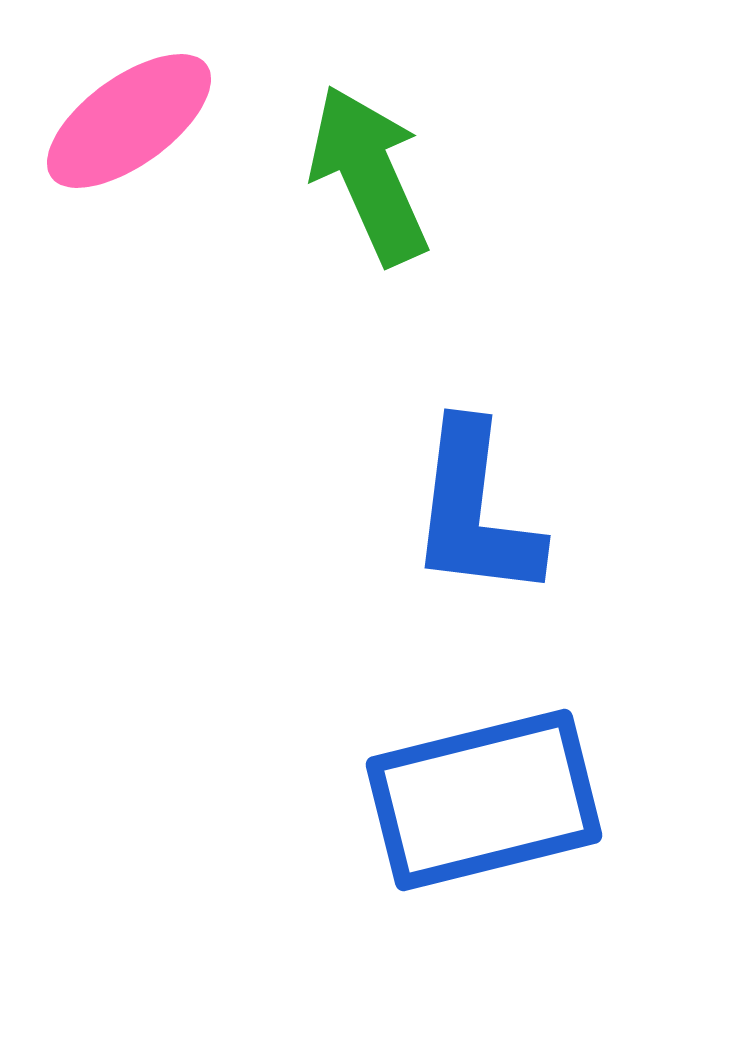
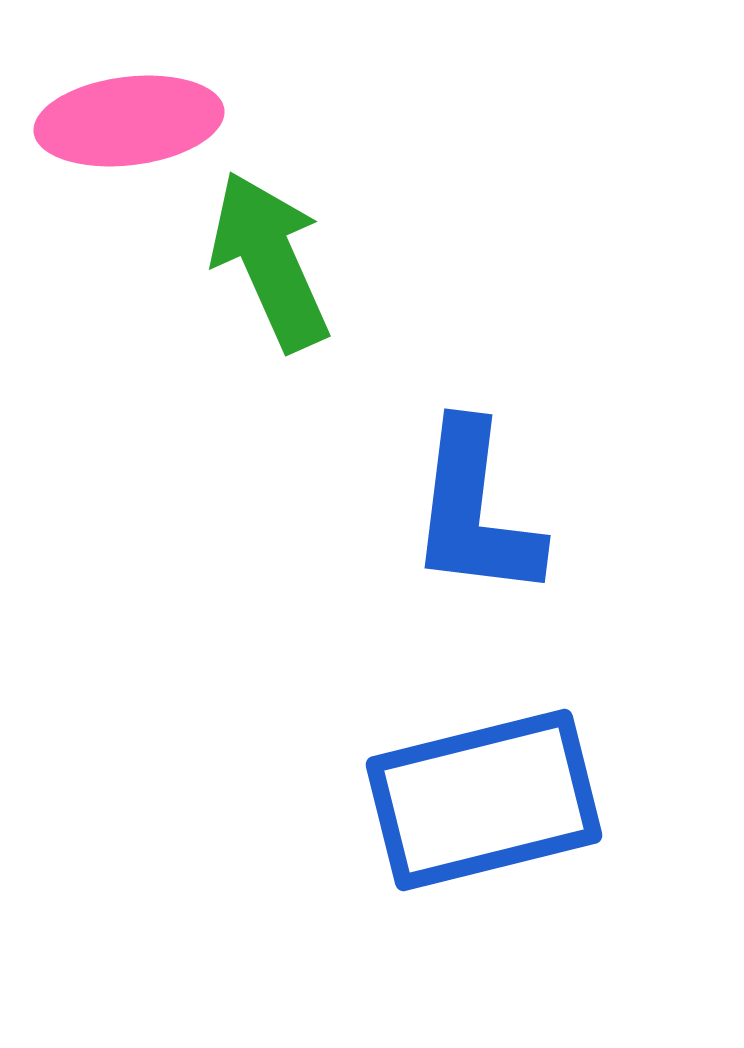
pink ellipse: rotated 29 degrees clockwise
green arrow: moved 99 px left, 86 px down
